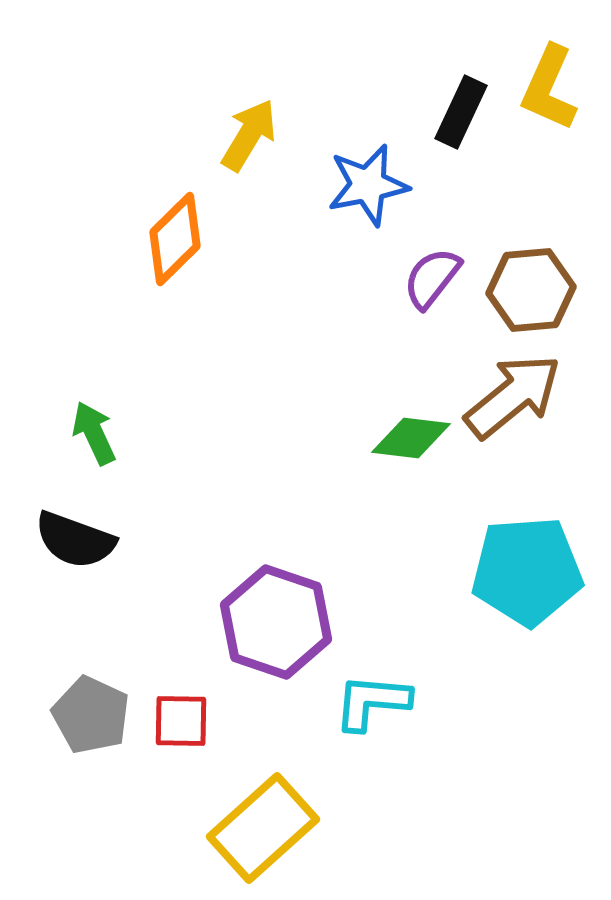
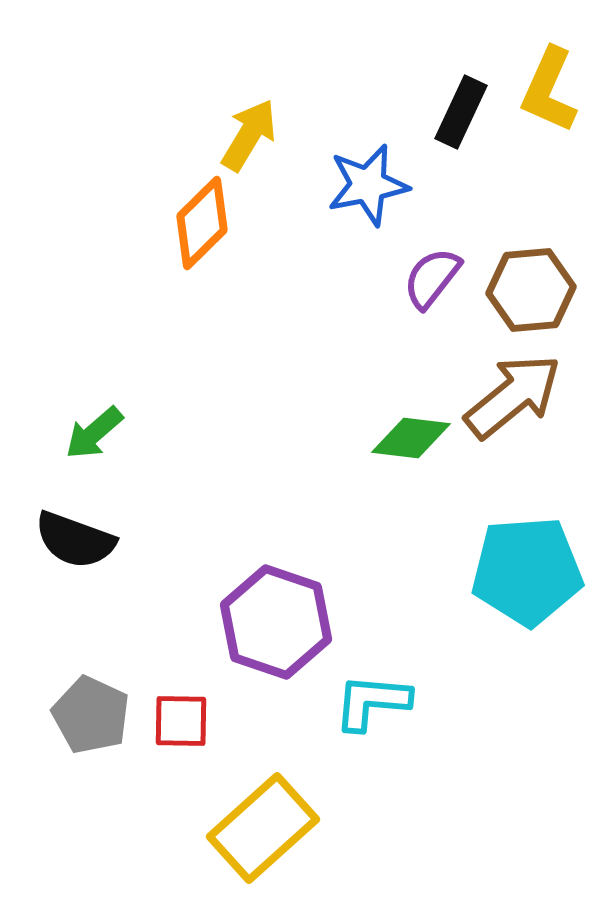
yellow L-shape: moved 2 px down
orange diamond: moved 27 px right, 16 px up
green arrow: rotated 106 degrees counterclockwise
